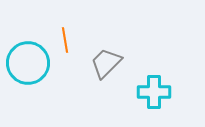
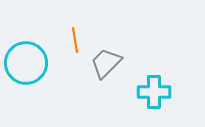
orange line: moved 10 px right
cyan circle: moved 2 px left
